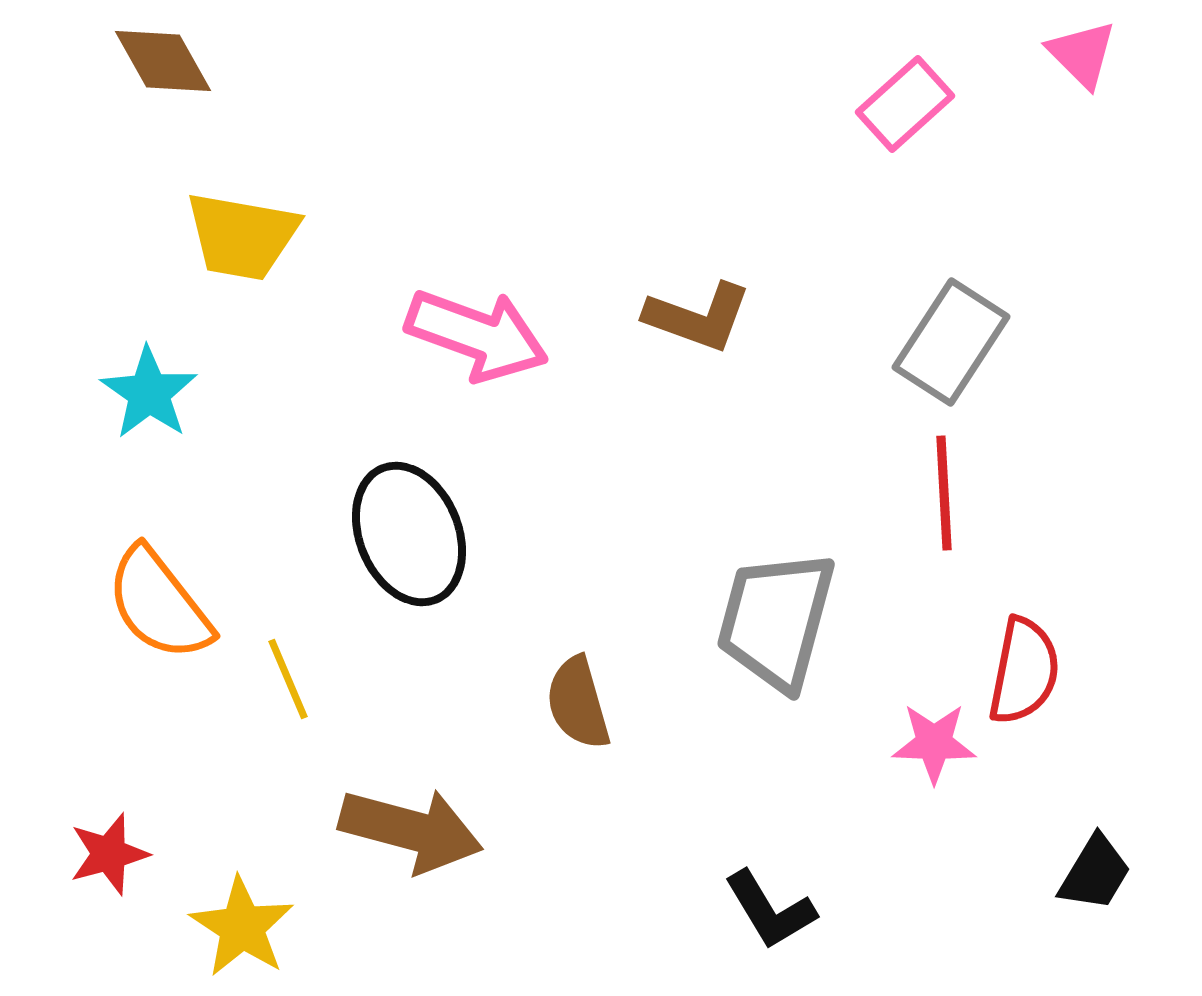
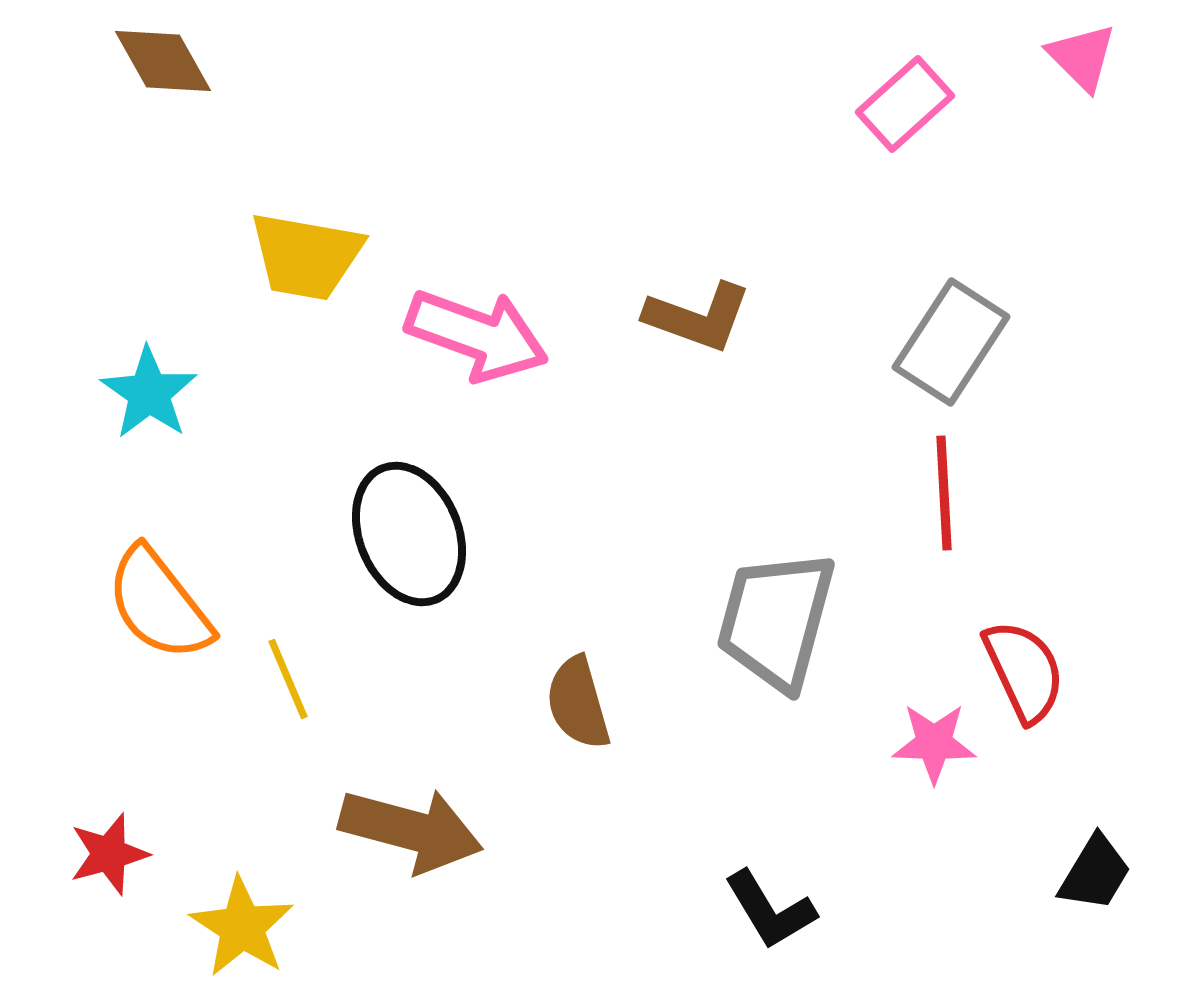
pink triangle: moved 3 px down
yellow trapezoid: moved 64 px right, 20 px down
red semicircle: rotated 36 degrees counterclockwise
